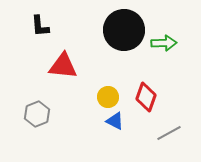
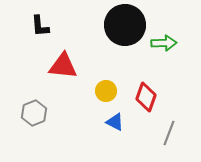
black circle: moved 1 px right, 5 px up
yellow circle: moved 2 px left, 6 px up
gray hexagon: moved 3 px left, 1 px up
blue triangle: moved 1 px down
gray line: rotated 40 degrees counterclockwise
